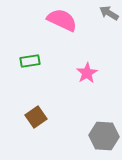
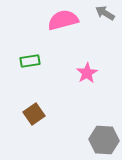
gray arrow: moved 4 px left
pink semicircle: moved 1 px right; rotated 40 degrees counterclockwise
brown square: moved 2 px left, 3 px up
gray hexagon: moved 4 px down
